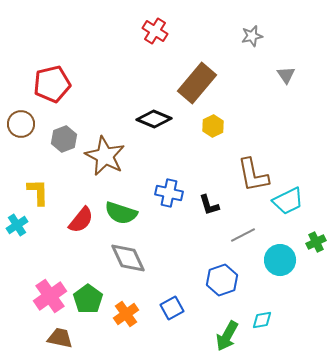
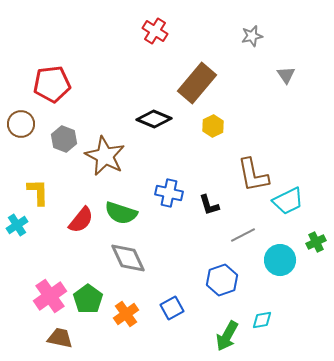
red pentagon: rotated 6 degrees clockwise
gray hexagon: rotated 20 degrees counterclockwise
